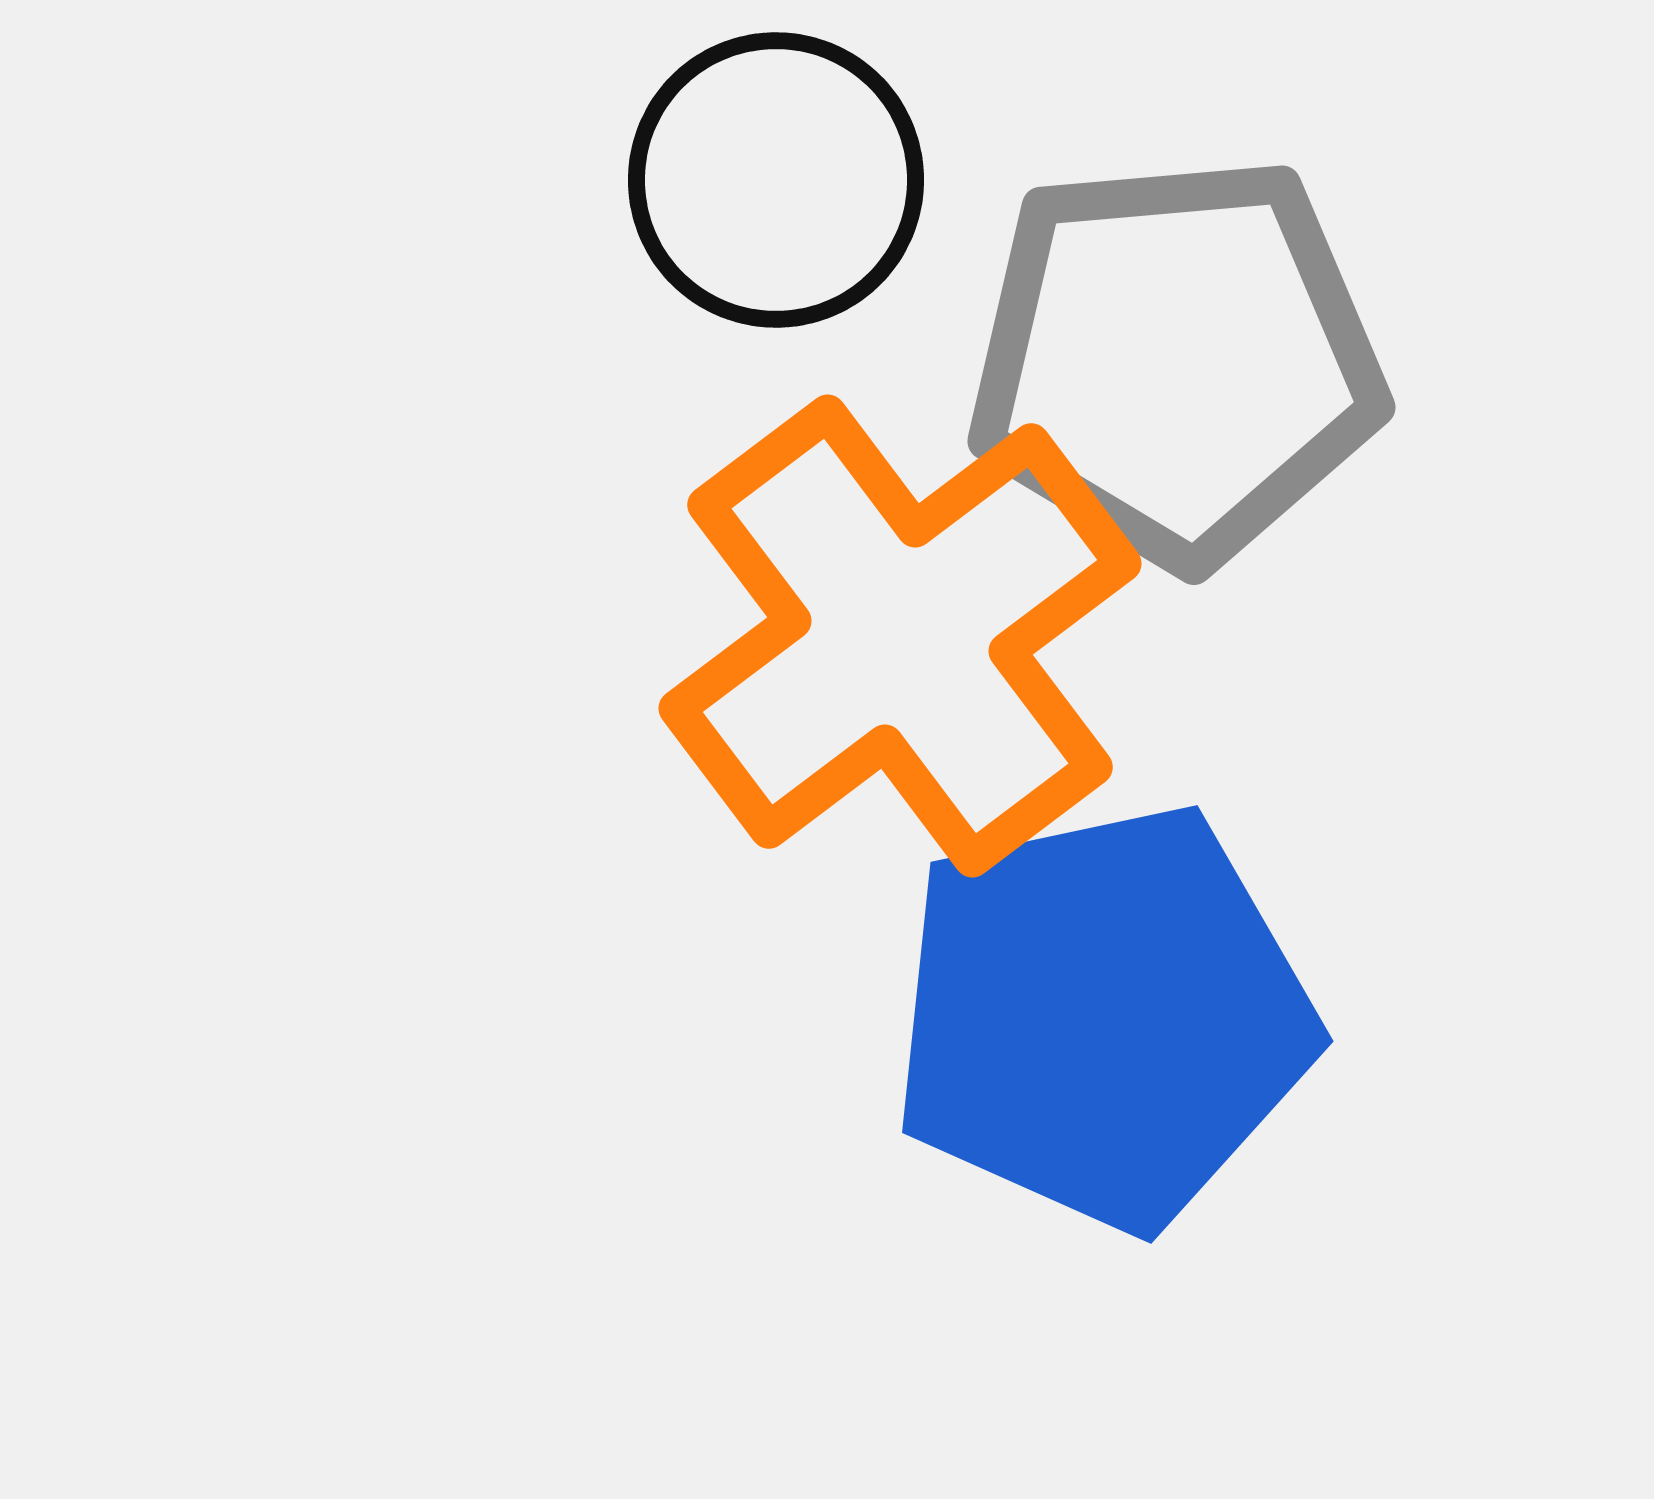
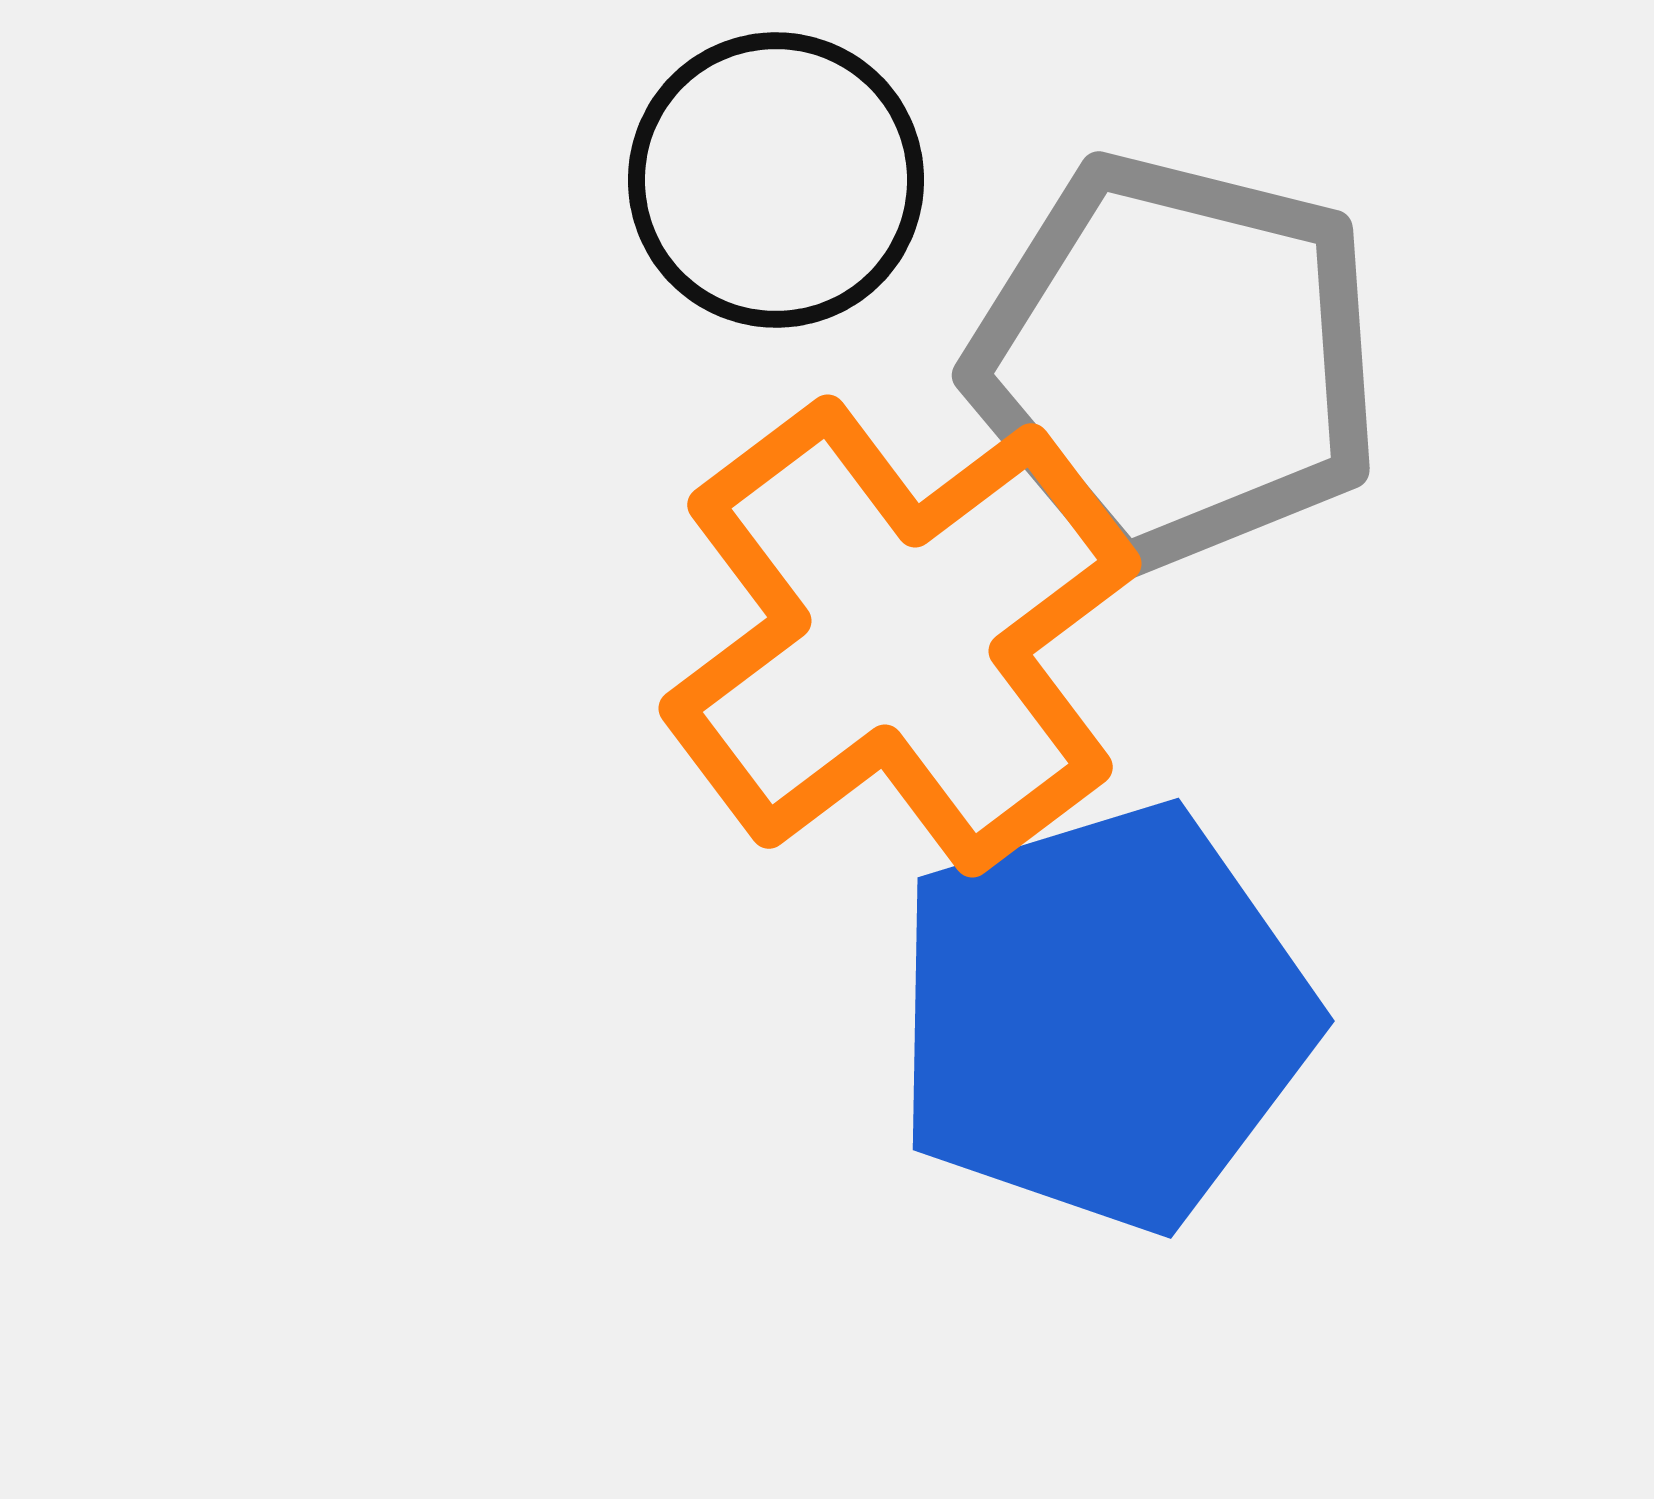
gray pentagon: rotated 19 degrees clockwise
blue pentagon: rotated 5 degrees counterclockwise
